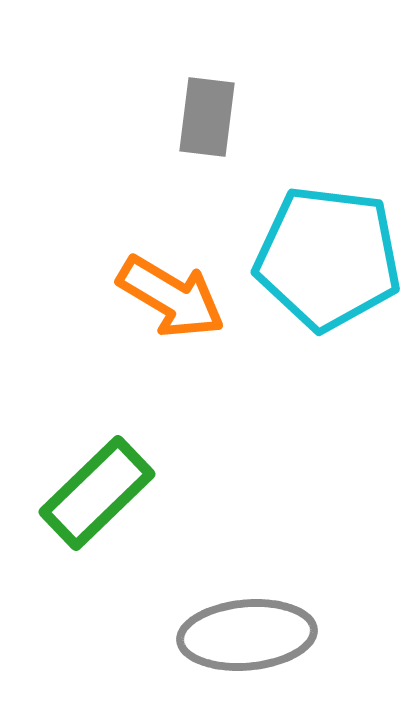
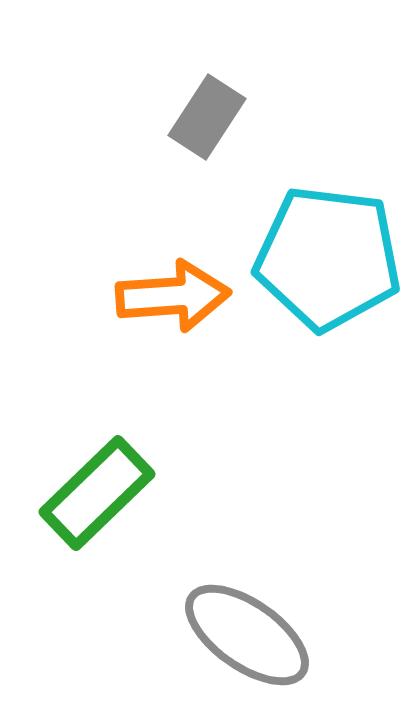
gray rectangle: rotated 26 degrees clockwise
orange arrow: moved 2 px right, 1 px up; rotated 35 degrees counterclockwise
gray ellipse: rotated 40 degrees clockwise
